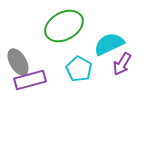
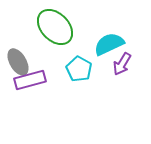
green ellipse: moved 9 px left, 1 px down; rotated 75 degrees clockwise
